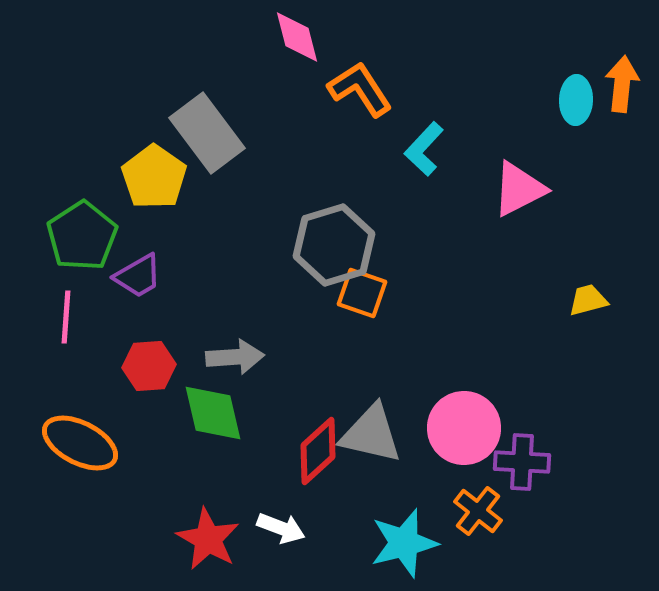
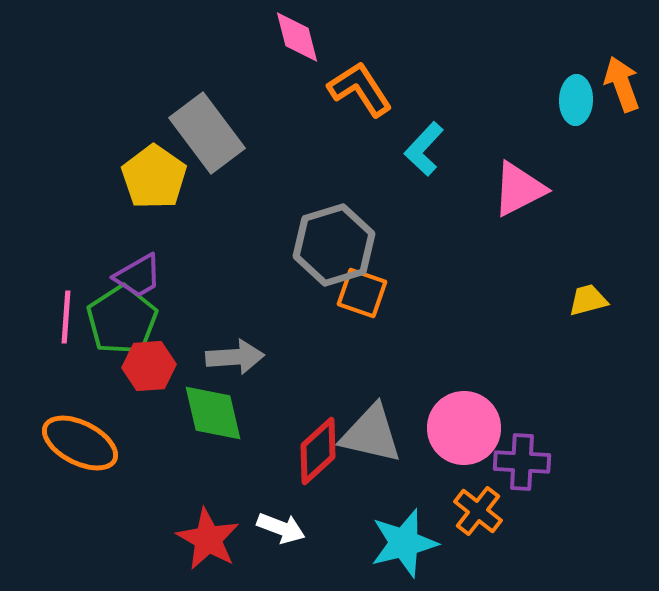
orange arrow: rotated 26 degrees counterclockwise
green pentagon: moved 40 px right, 84 px down
